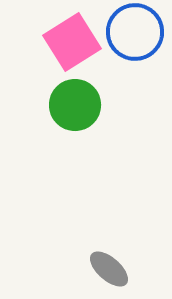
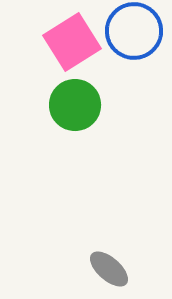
blue circle: moved 1 px left, 1 px up
